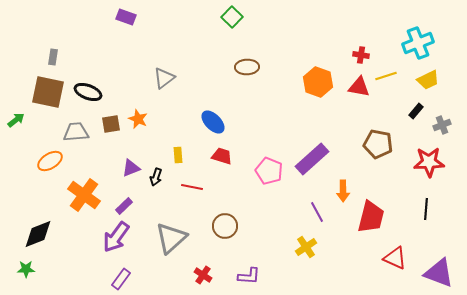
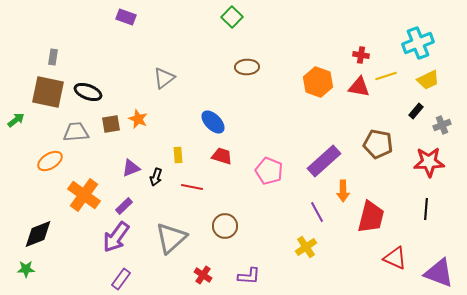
purple rectangle at (312, 159): moved 12 px right, 2 px down
